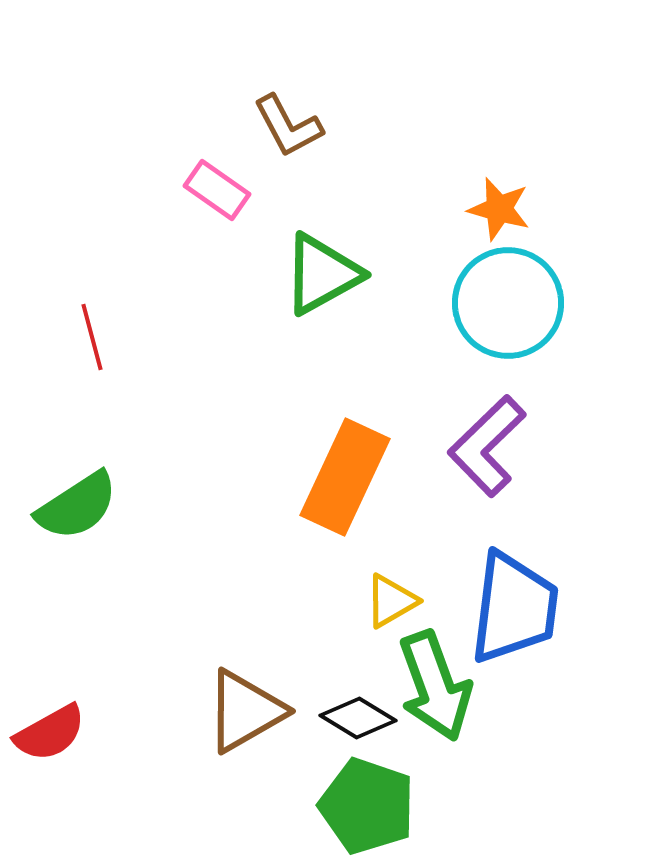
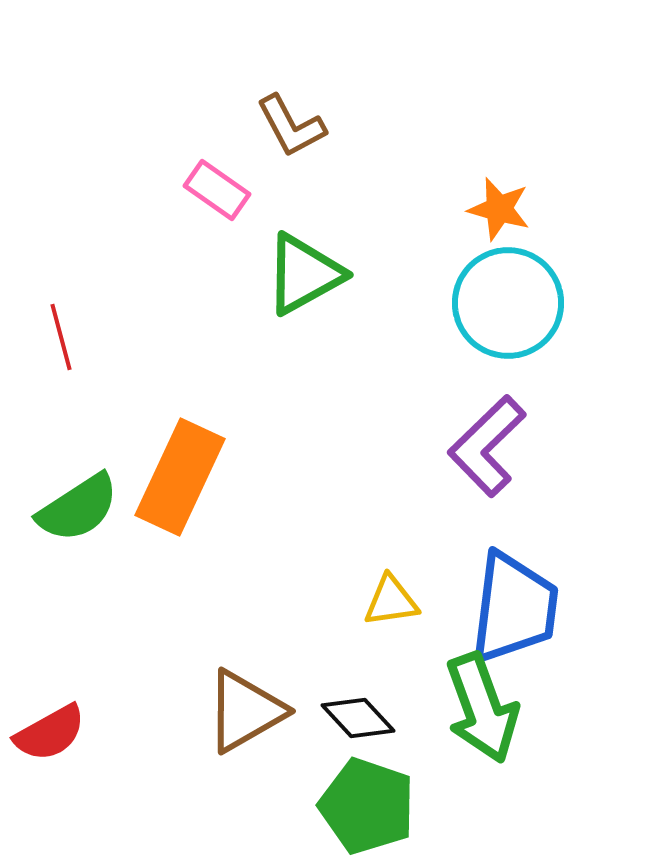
brown L-shape: moved 3 px right
green triangle: moved 18 px left
red line: moved 31 px left
orange rectangle: moved 165 px left
green semicircle: moved 1 px right, 2 px down
yellow triangle: rotated 22 degrees clockwise
green arrow: moved 47 px right, 22 px down
black diamond: rotated 16 degrees clockwise
